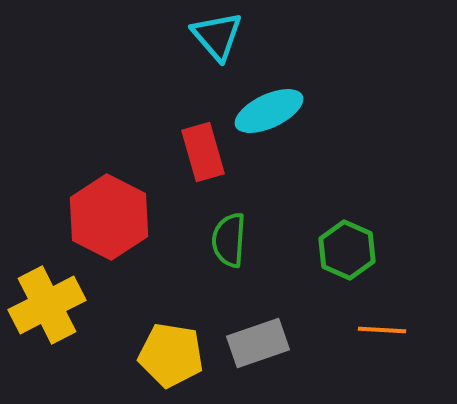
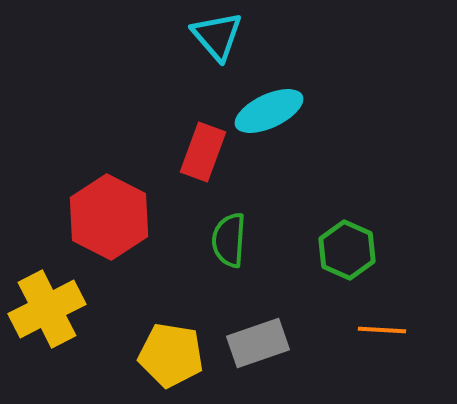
red rectangle: rotated 36 degrees clockwise
yellow cross: moved 4 px down
